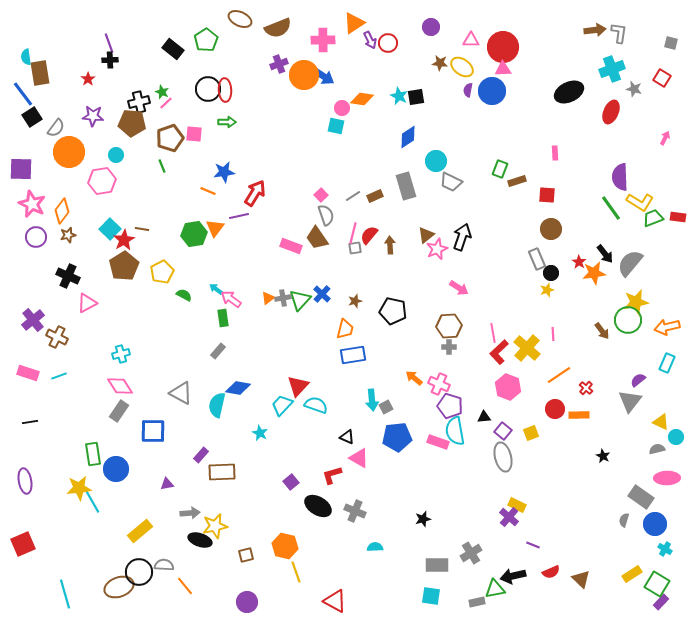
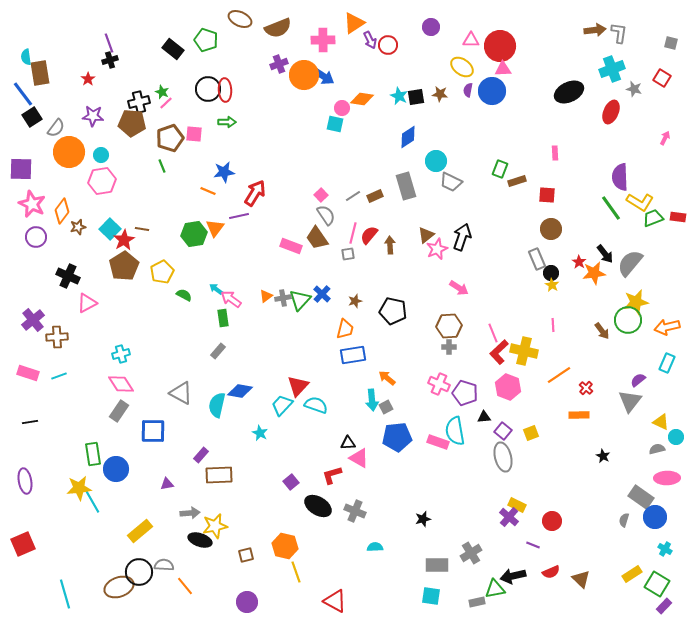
green pentagon at (206, 40): rotated 20 degrees counterclockwise
red circle at (388, 43): moved 2 px down
red circle at (503, 47): moved 3 px left, 1 px up
black cross at (110, 60): rotated 14 degrees counterclockwise
brown star at (440, 63): moved 31 px down
cyan square at (336, 126): moved 1 px left, 2 px up
cyan circle at (116, 155): moved 15 px left
gray semicircle at (326, 215): rotated 15 degrees counterclockwise
brown star at (68, 235): moved 10 px right, 8 px up
gray square at (355, 248): moved 7 px left, 6 px down
yellow star at (547, 290): moved 5 px right, 5 px up; rotated 24 degrees counterclockwise
orange triangle at (268, 298): moved 2 px left, 2 px up
pink line at (493, 333): rotated 12 degrees counterclockwise
pink line at (553, 334): moved 9 px up
brown cross at (57, 337): rotated 30 degrees counterclockwise
yellow cross at (527, 348): moved 3 px left, 3 px down; rotated 28 degrees counterclockwise
orange arrow at (414, 378): moved 27 px left
pink diamond at (120, 386): moved 1 px right, 2 px up
blue diamond at (238, 388): moved 2 px right, 3 px down
purple pentagon at (450, 406): moved 15 px right, 13 px up
red circle at (555, 409): moved 3 px left, 112 px down
black triangle at (347, 437): moved 1 px right, 6 px down; rotated 28 degrees counterclockwise
brown rectangle at (222, 472): moved 3 px left, 3 px down
blue circle at (655, 524): moved 7 px up
purple rectangle at (661, 602): moved 3 px right, 4 px down
